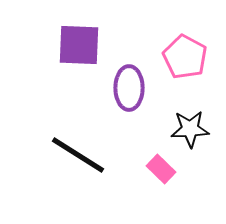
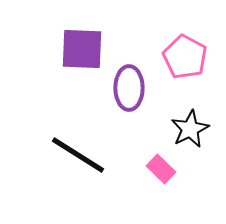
purple square: moved 3 px right, 4 px down
black star: rotated 24 degrees counterclockwise
